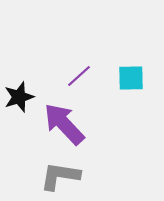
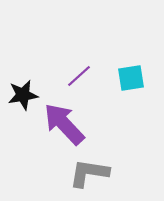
cyan square: rotated 8 degrees counterclockwise
black star: moved 4 px right, 2 px up; rotated 8 degrees clockwise
gray L-shape: moved 29 px right, 3 px up
